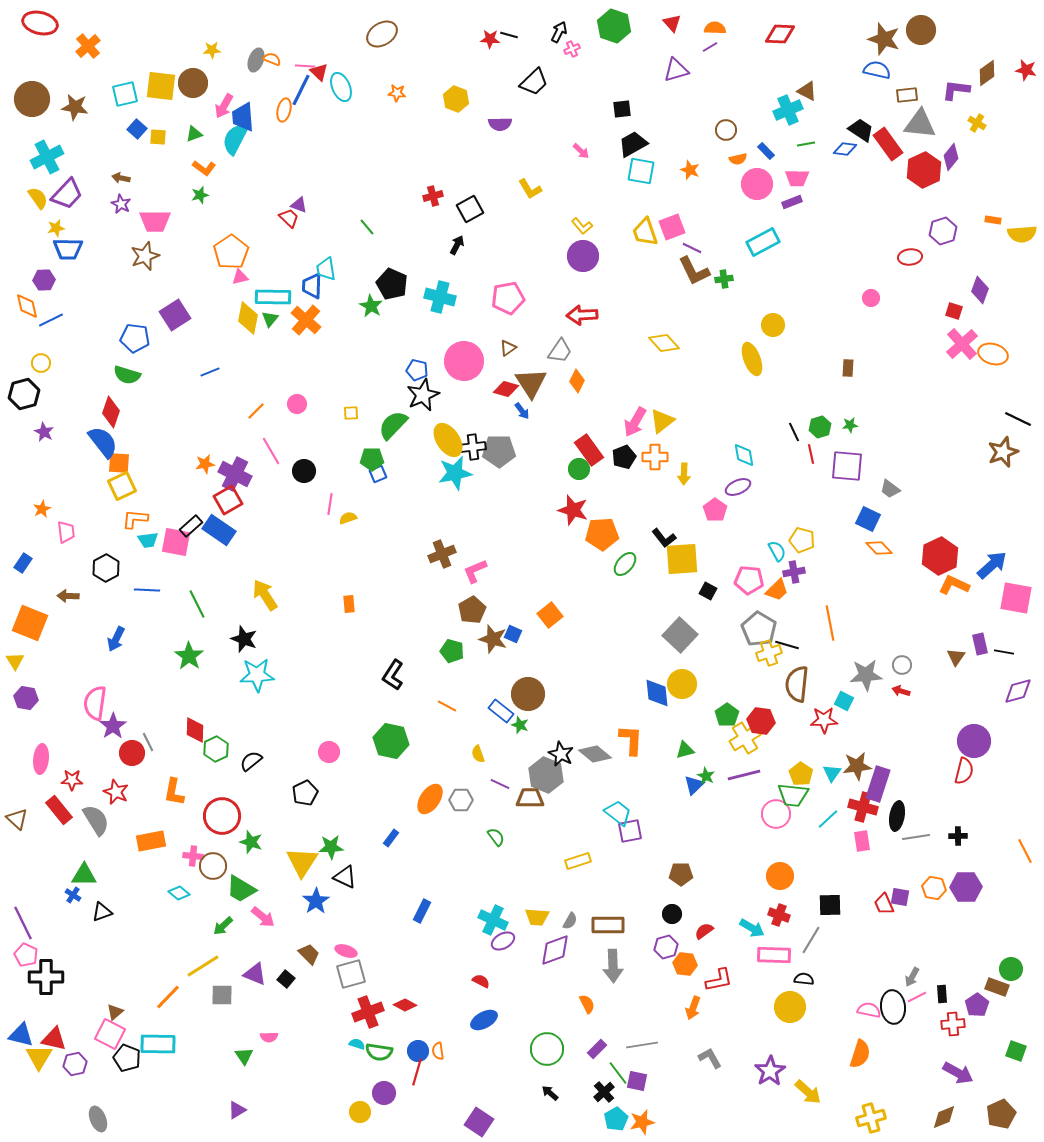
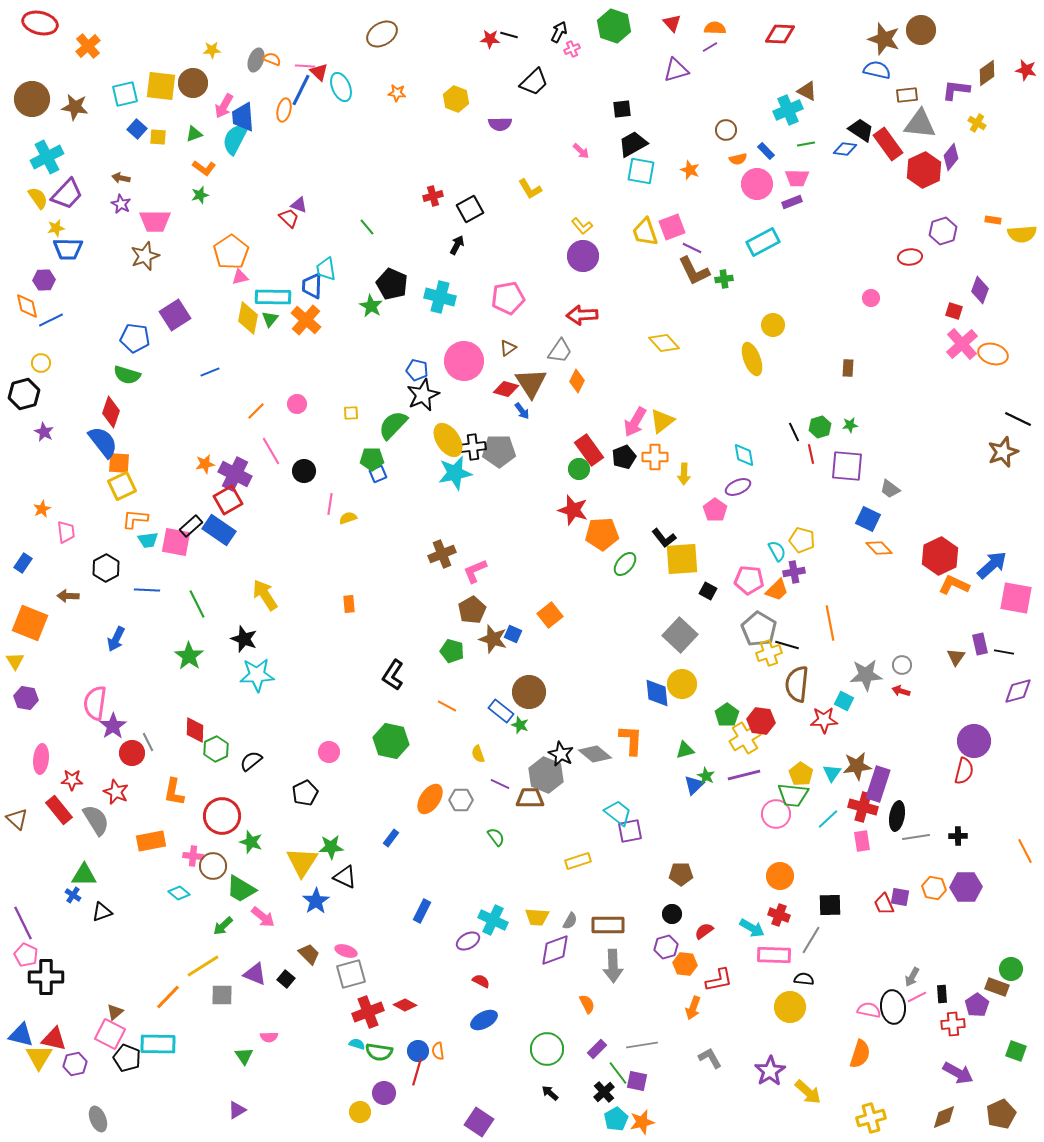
brown circle at (528, 694): moved 1 px right, 2 px up
purple ellipse at (503, 941): moved 35 px left
